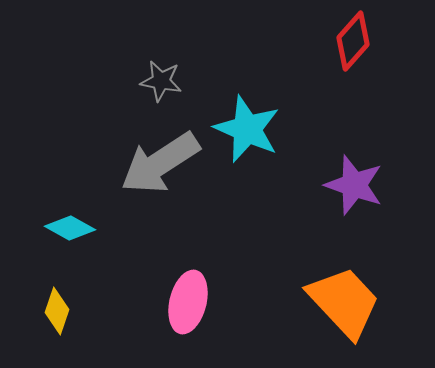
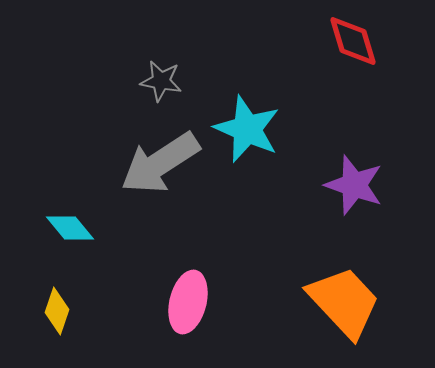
red diamond: rotated 58 degrees counterclockwise
cyan diamond: rotated 21 degrees clockwise
